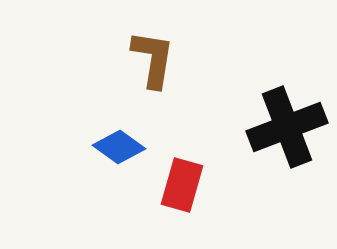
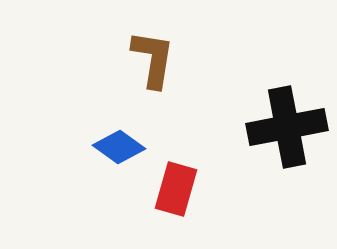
black cross: rotated 10 degrees clockwise
red rectangle: moved 6 px left, 4 px down
